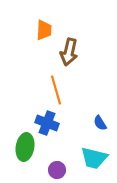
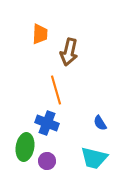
orange trapezoid: moved 4 px left, 4 px down
purple circle: moved 10 px left, 9 px up
